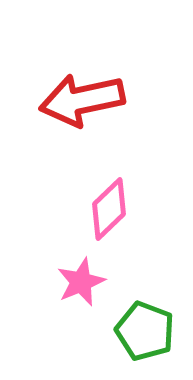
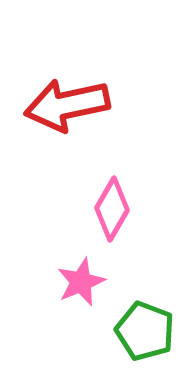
red arrow: moved 15 px left, 5 px down
pink diamond: moved 3 px right; rotated 16 degrees counterclockwise
